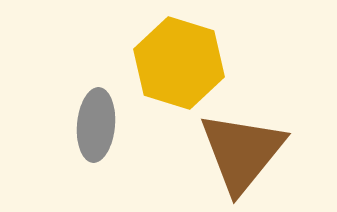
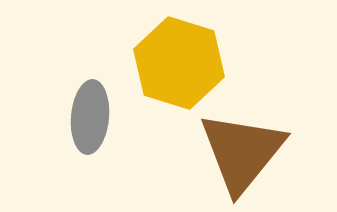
gray ellipse: moved 6 px left, 8 px up
